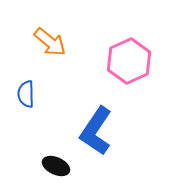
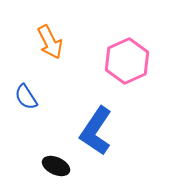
orange arrow: rotated 24 degrees clockwise
pink hexagon: moved 2 px left
blue semicircle: moved 3 px down; rotated 32 degrees counterclockwise
